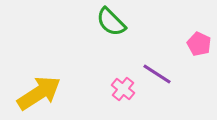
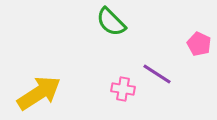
pink cross: rotated 30 degrees counterclockwise
